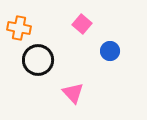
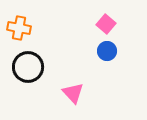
pink square: moved 24 px right
blue circle: moved 3 px left
black circle: moved 10 px left, 7 px down
